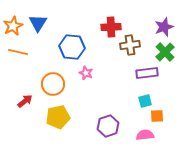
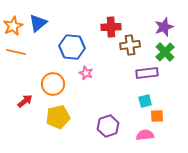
blue triangle: rotated 18 degrees clockwise
orange line: moved 2 px left
